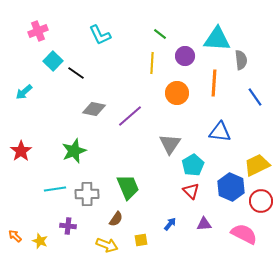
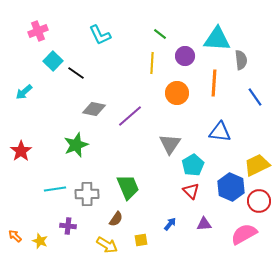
green star: moved 2 px right, 6 px up
red circle: moved 2 px left
pink semicircle: rotated 56 degrees counterclockwise
yellow arrow: rotated 10 degrees clockwise
